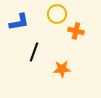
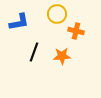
orange star: moved 13 px up
